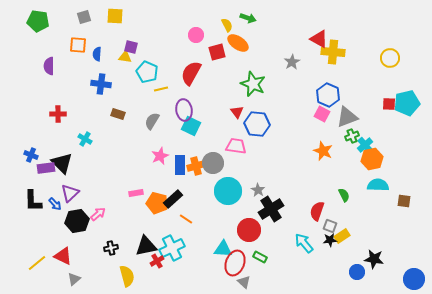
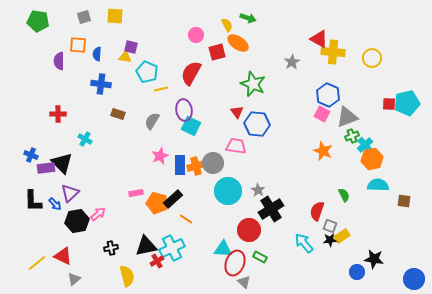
yellow circle at (390, 58): moved 18 px left
purple semicircle at (49, 66): moved 10 px right, 5 px up
